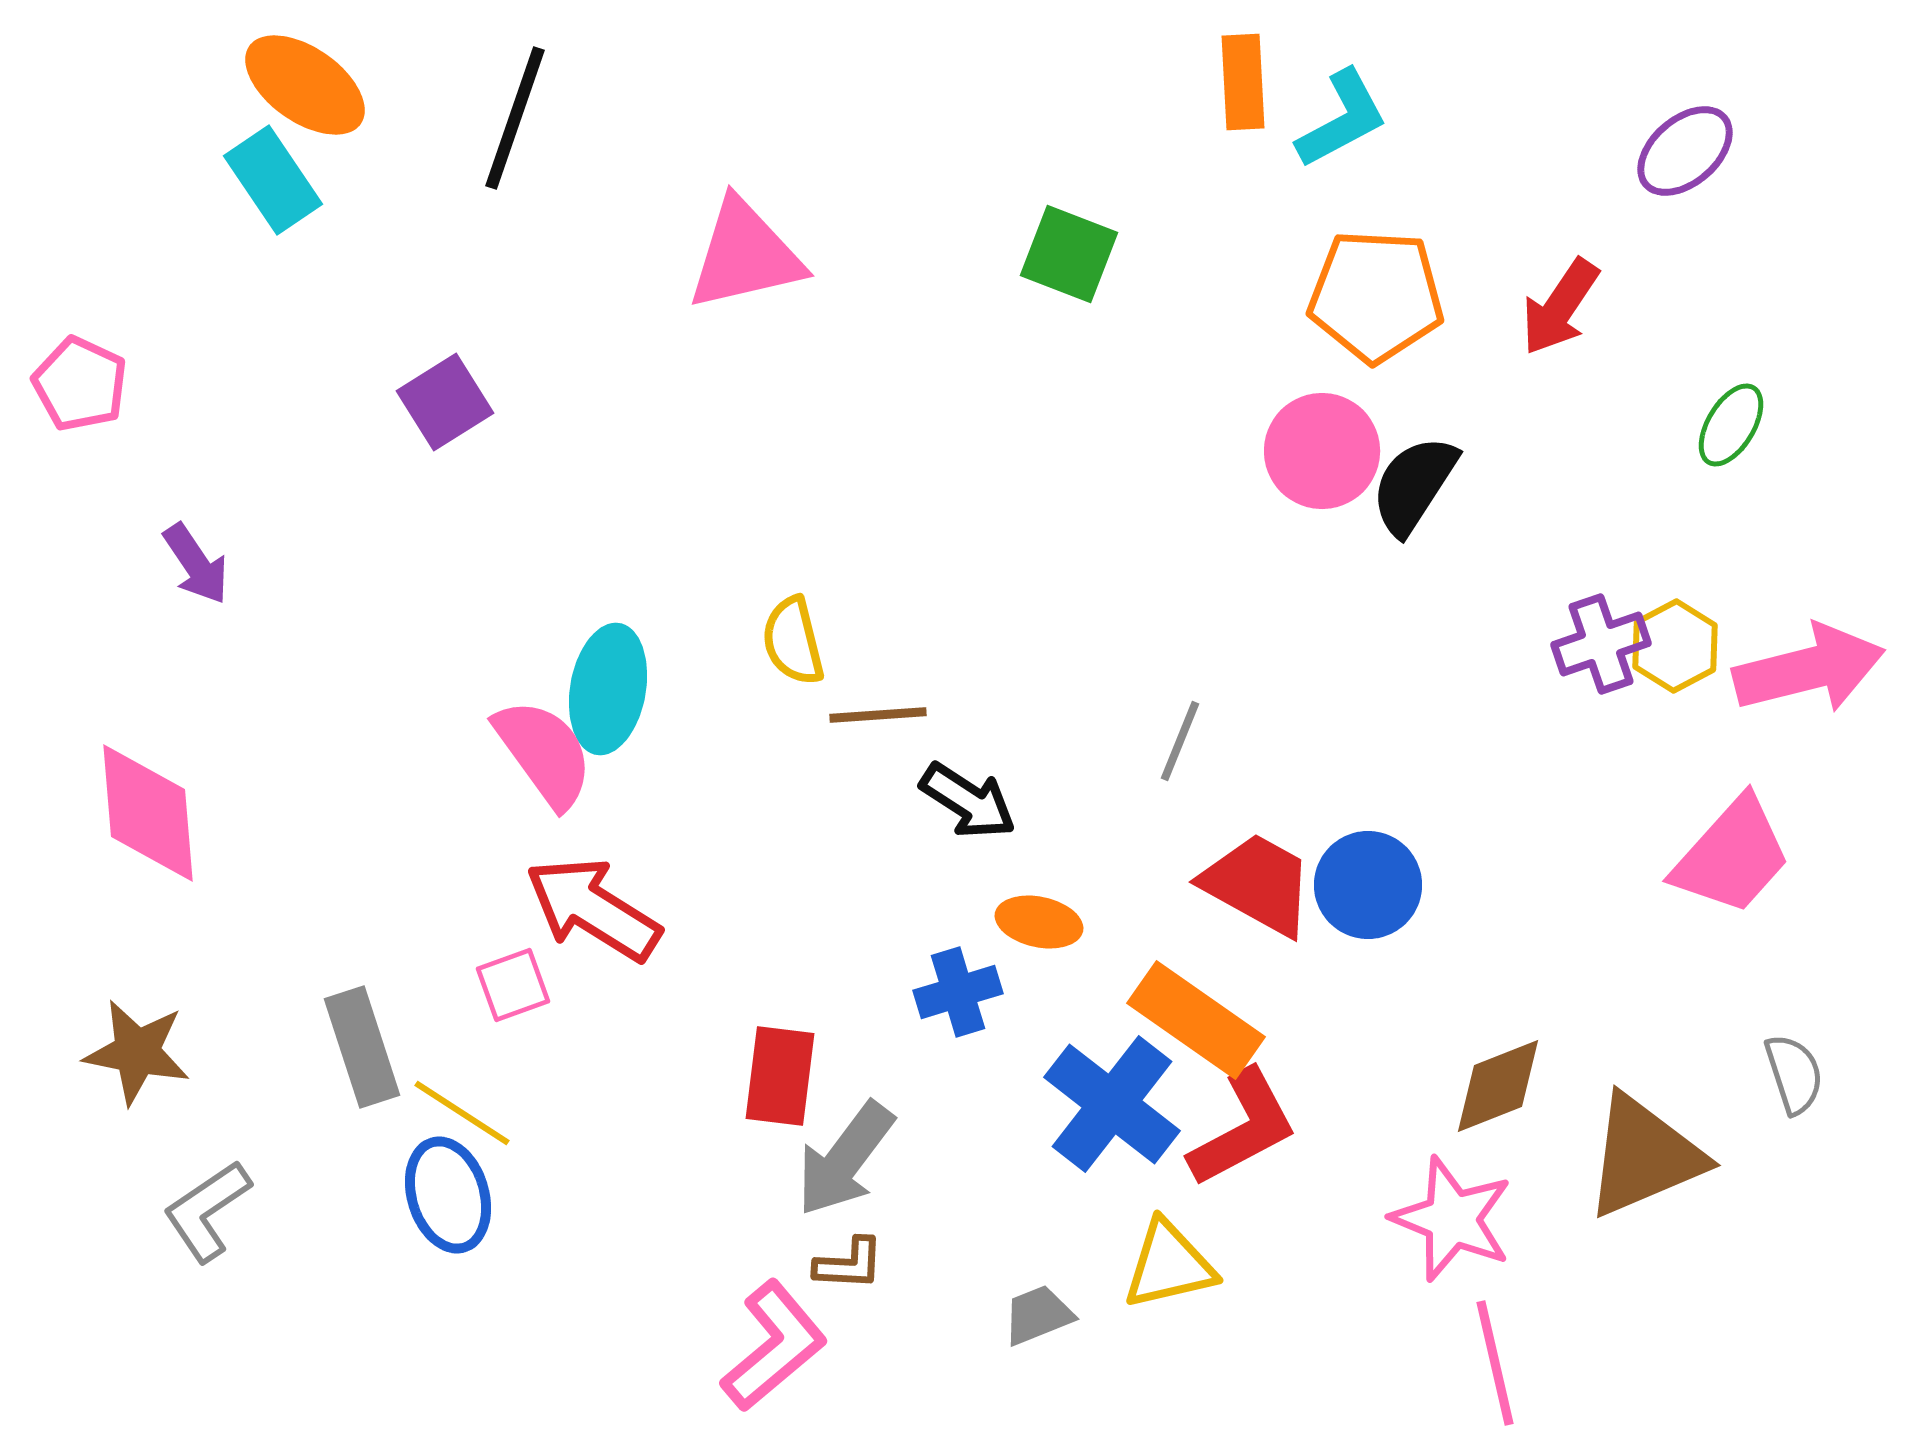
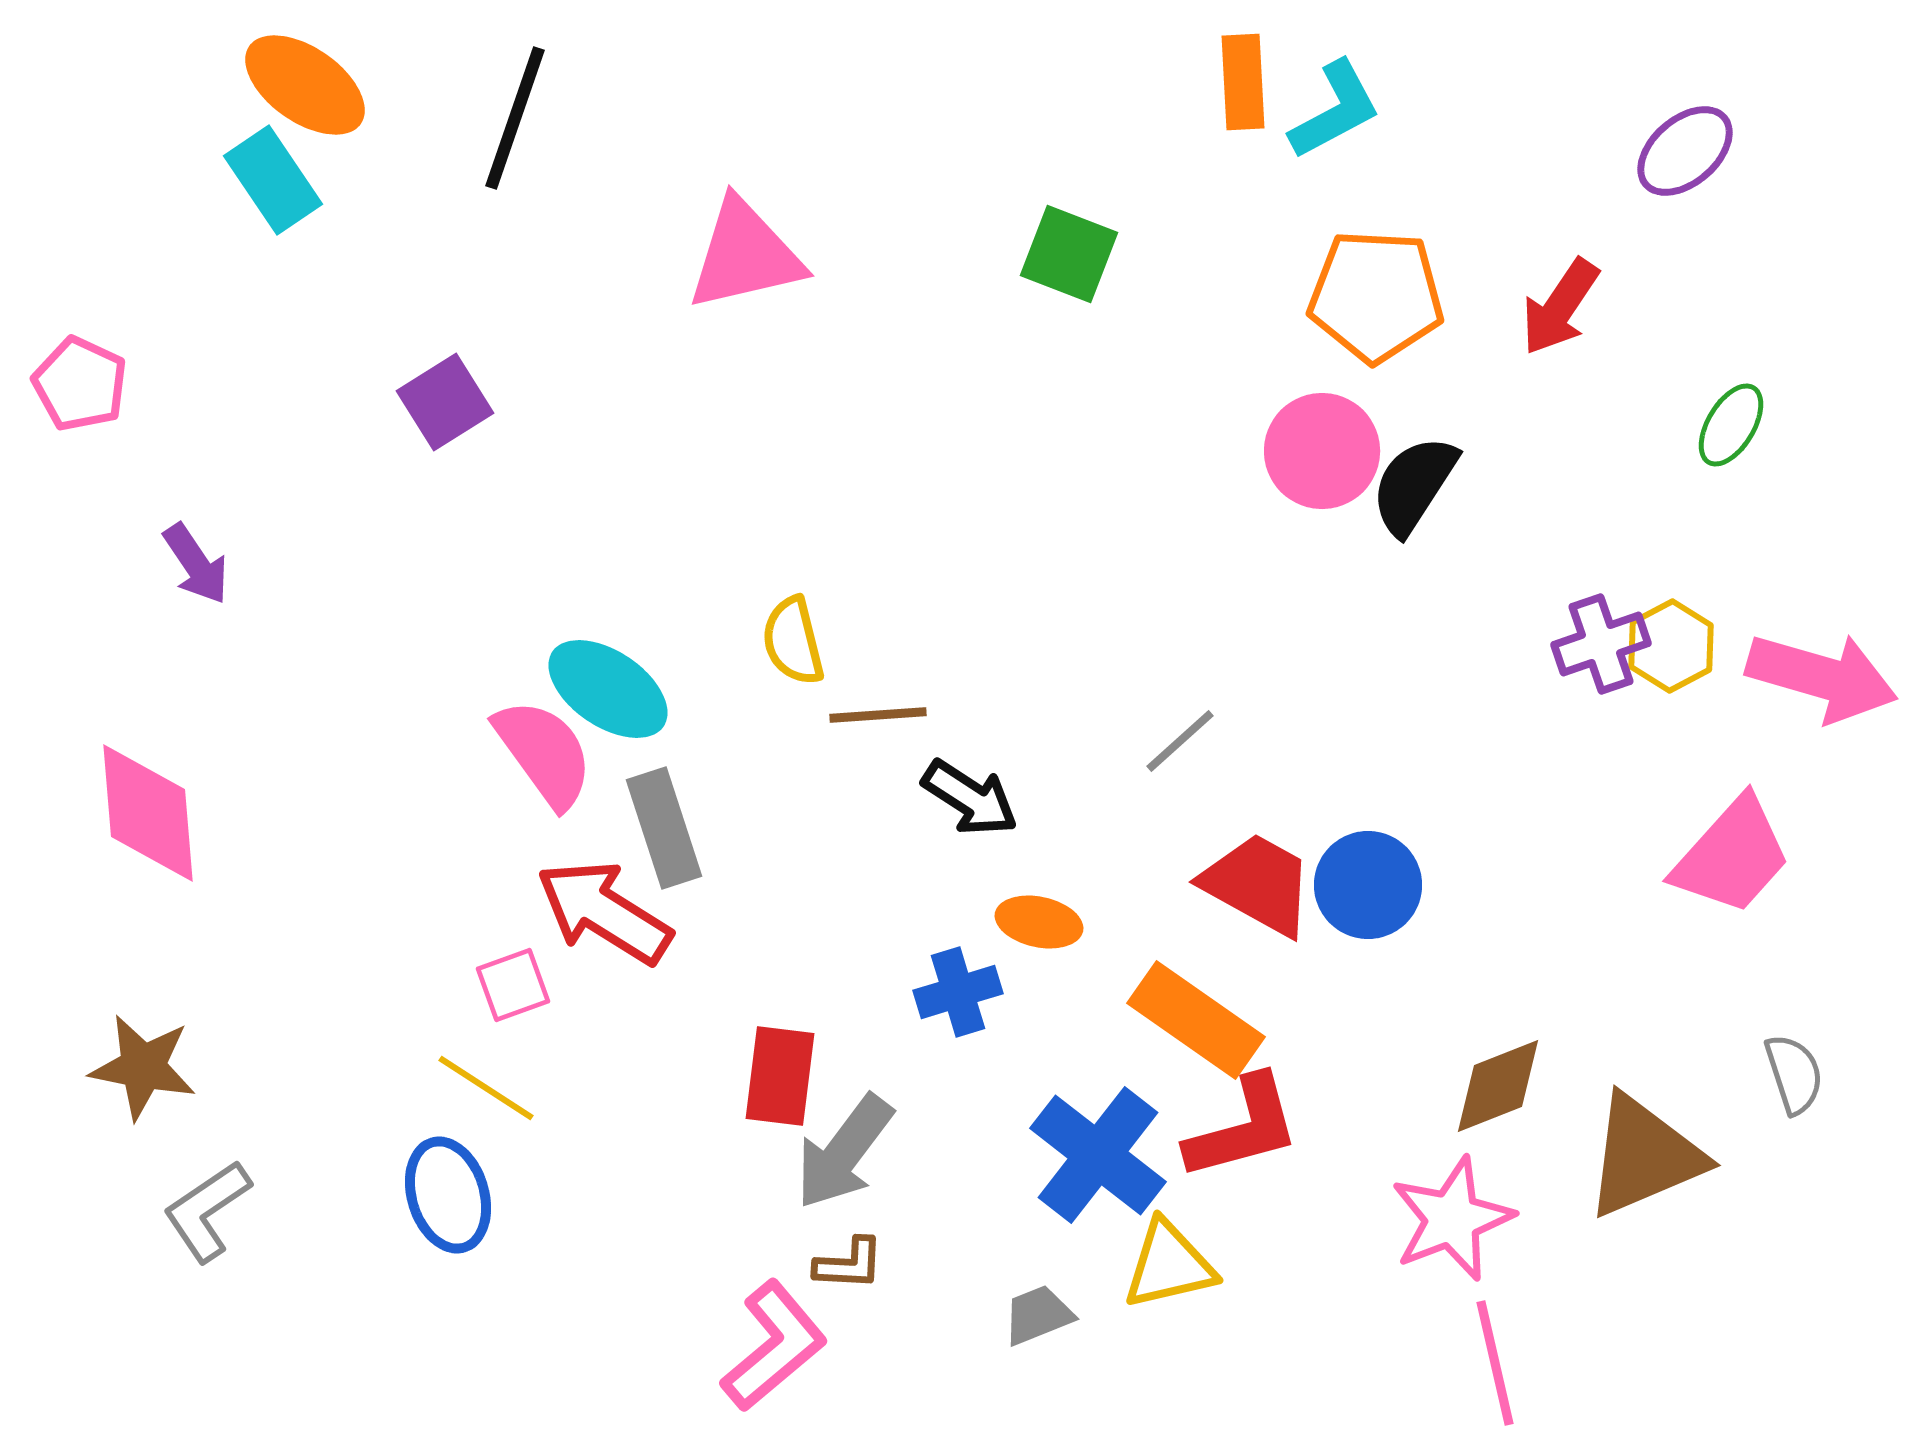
cyan L-shape at (1342, 119): moved 7 px left, 9 px up
yellow hexagon at (1675, 646): moved 4 px left
pink arrow at (1809, 669): moved 13 px right, 8 px down; rotated 30 degrees clockwise
cyan ellipse at (608, 689): rotated 66 degrees counterclockwise
gray line at (1180, 741): rotated 26 degrees clockwise
black arrow at (968, 801): moved 2 px right, 3 px up
red arrow at (593, 909): moved 11 px right, 3 px down
gray rectangle at (362, 1047): moved 302 px right, 219 px up
brown star at (137, 1052): moved 6 px right, 15 px down
blue cross at (1112, 1104): moved 14 px left, 51 px down
yellow line at (462, 1113): moved 24 px right, 25 px up
red L-shape at (1243, 1128): rotated 13 degrees clockwise
gray arrow at (845, 1159): moved 1 px left, 7 px up
pink star at (1452, 1219): rotated 29 degrees clockwise
